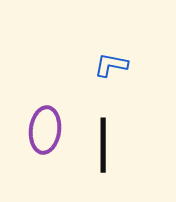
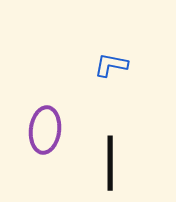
black line: moved 7 px right, 18 px down
